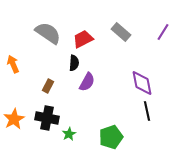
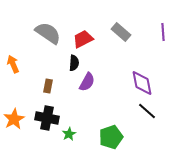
purple line: rotated 36 degrees counterclockwise
brown rectangle: rotated 16 degrees counterclockwise
black line: rotated 36 degrees counterclockwise
